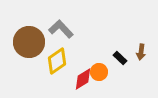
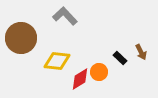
gray L-shape: moved 4 px right, 13 px up
brown circle: moved 8 px left, 4 px up
brown arrow: rotated 35 degrees counterclockwise
yellow diamond: rotated 40 degrees clockwise
red diamond: moved 3 px left
